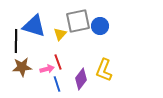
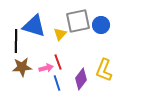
blue circle: moved 1 px right, 1 px up
pink arrow: moved 1 px left, 1 px up
blue line: moved 1 px up
